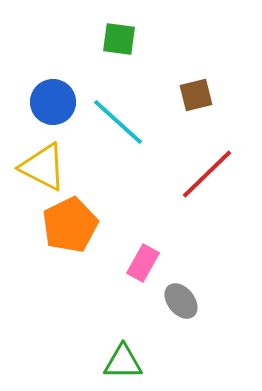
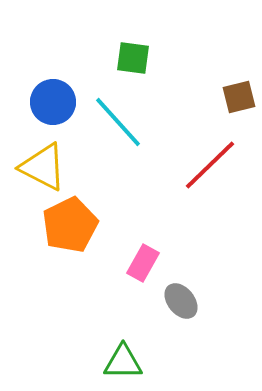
green square: moved 14 px right, 19 px down
brown square: moved 43 px right, 2 px down
cyan line: rotated 6 degrees clockwise
red line: moved 3 px right, 9 px up
